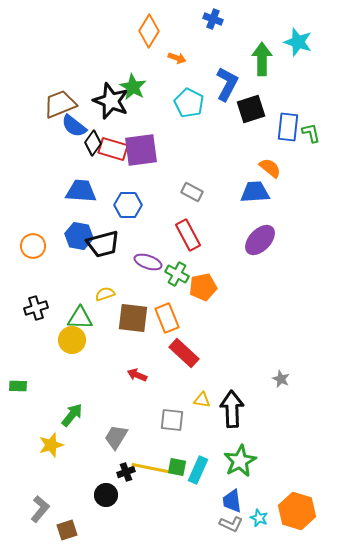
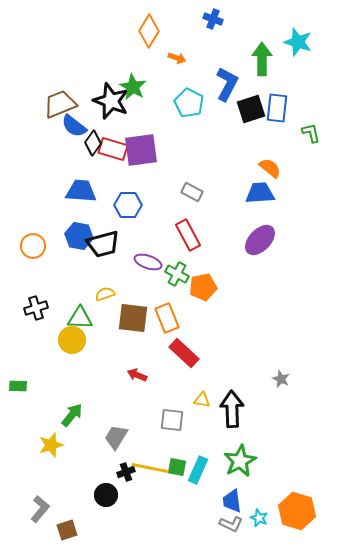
blue rectangle at (288, 127): moved 11 px left, 19 px up
blue trapezoid at (255, 192): moved 5 px right, 1 px down
